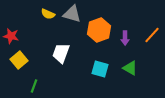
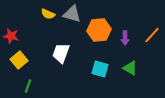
orange hexagon: rotated 15 degrees clockwise
green line: moved 6 px left
